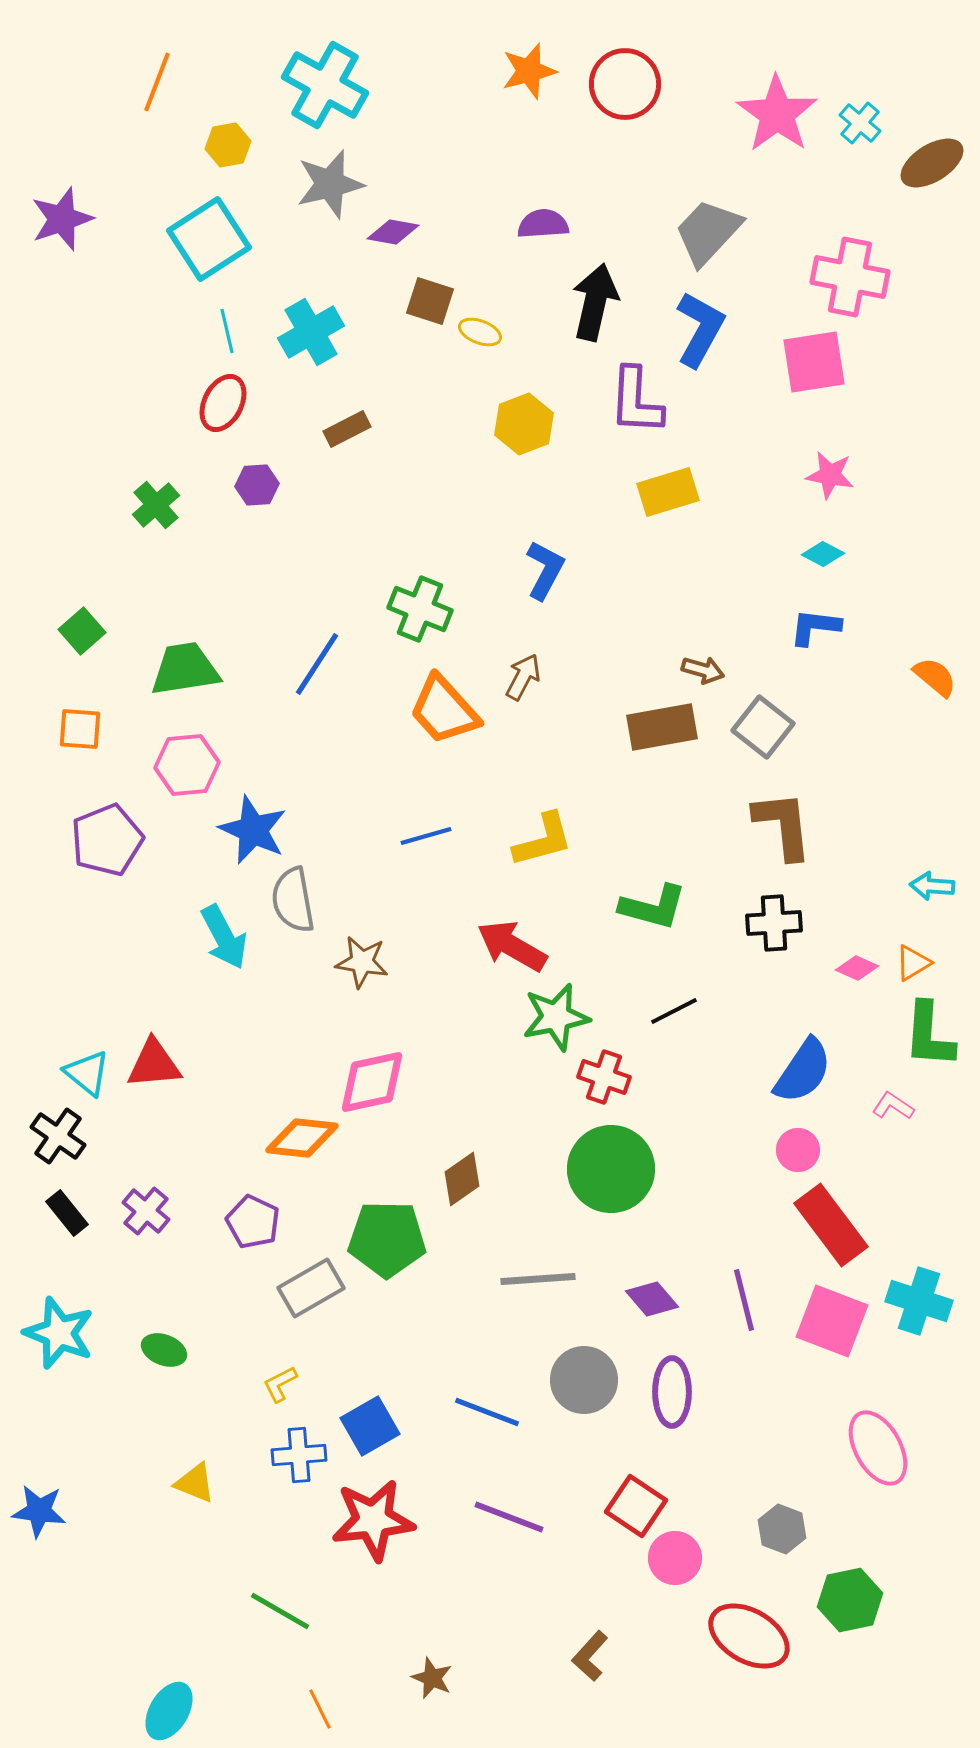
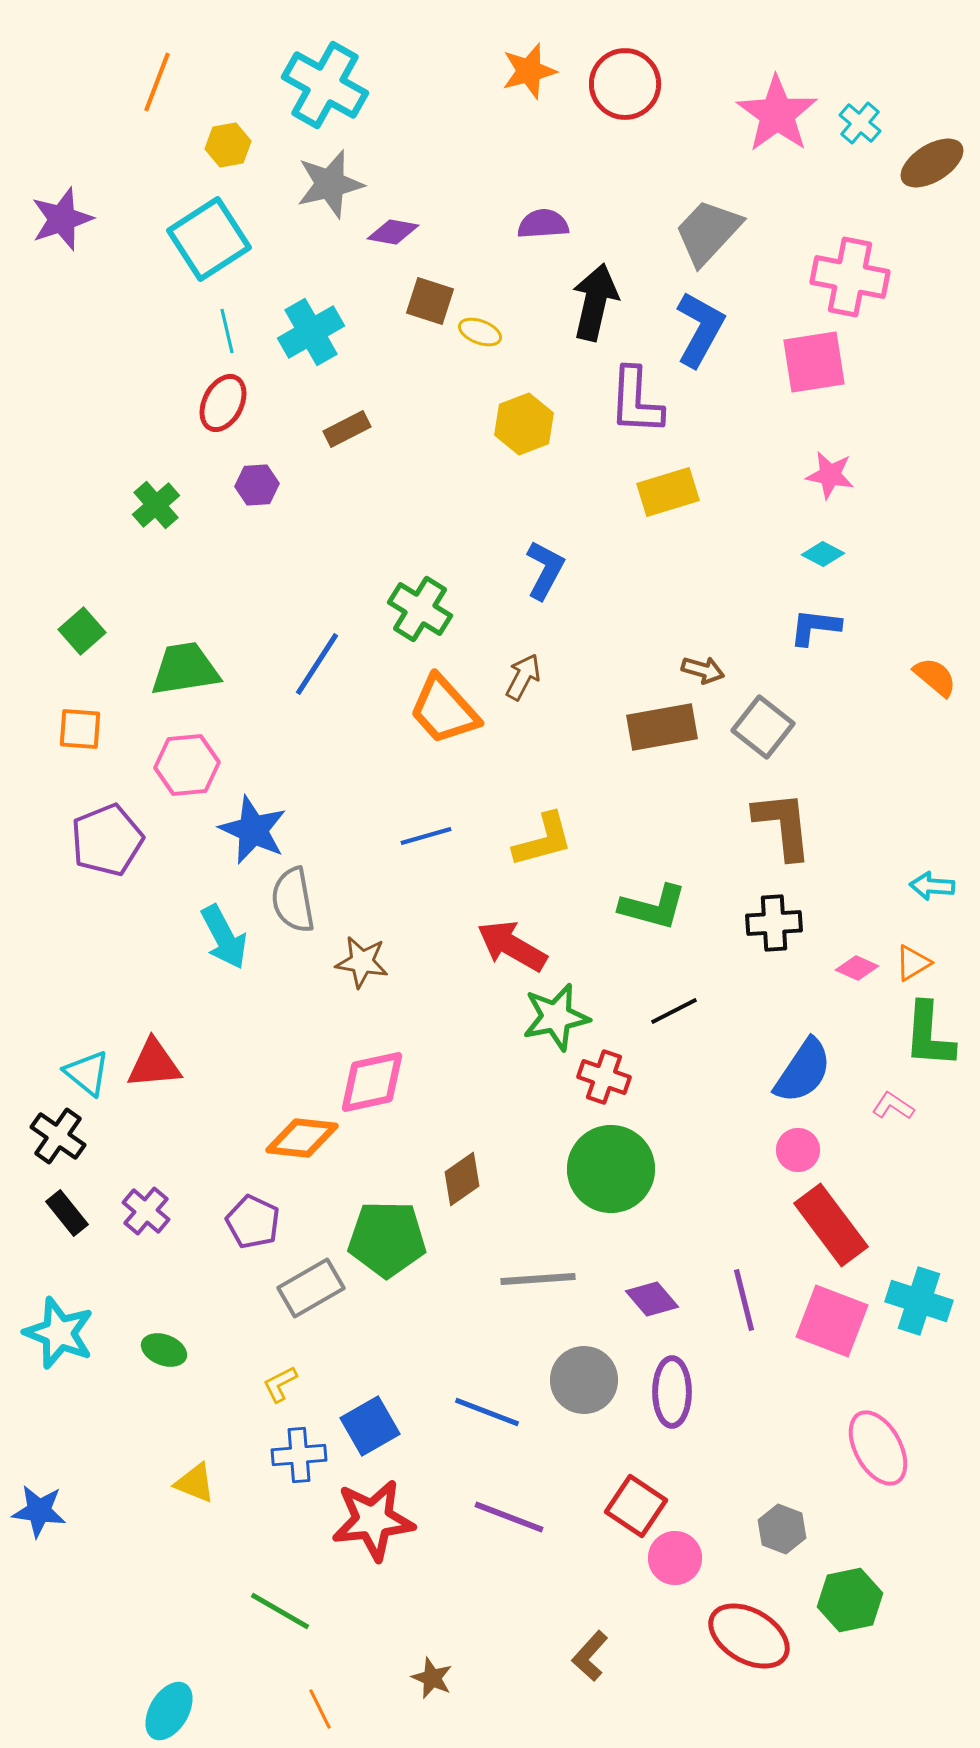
green cross at (420, 609): rotated 10 degrees clockwise
